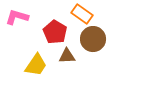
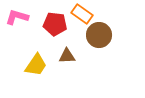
red pentagon: moved 8 px up; rotated 25 degrees counterclockwise
brown circle: moved 6 px right, 4 px up
